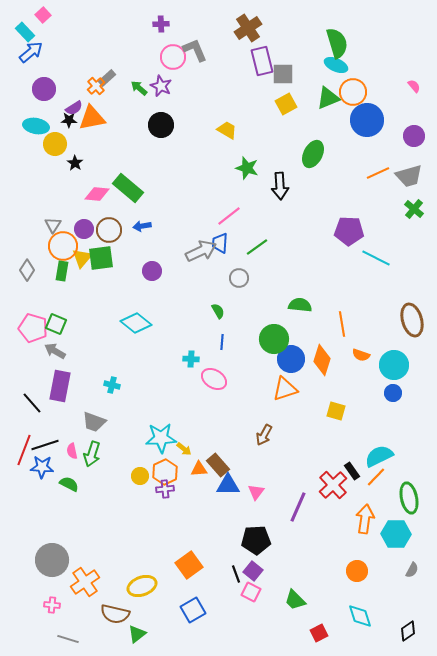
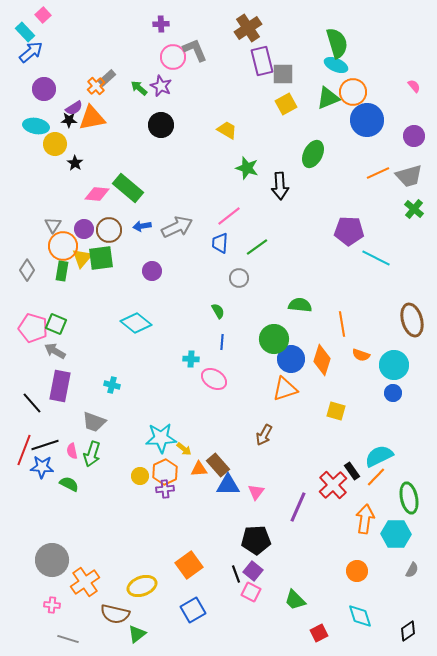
gray arrow at (201, 251): moved 24 px left, 24 px up
